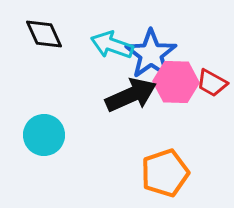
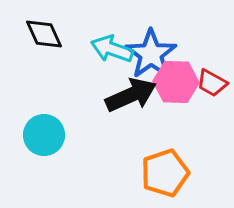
cyan arrow: moved 4 px down
